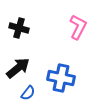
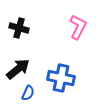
black arrow: moved 1 px down
blue semicircle: rotated 14 degrees counterclockwise
